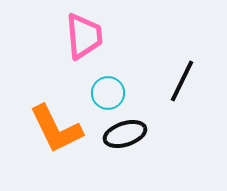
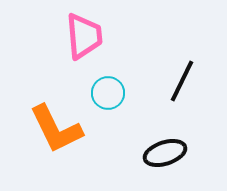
black ellipse: moved 40 px right, 19 px down
